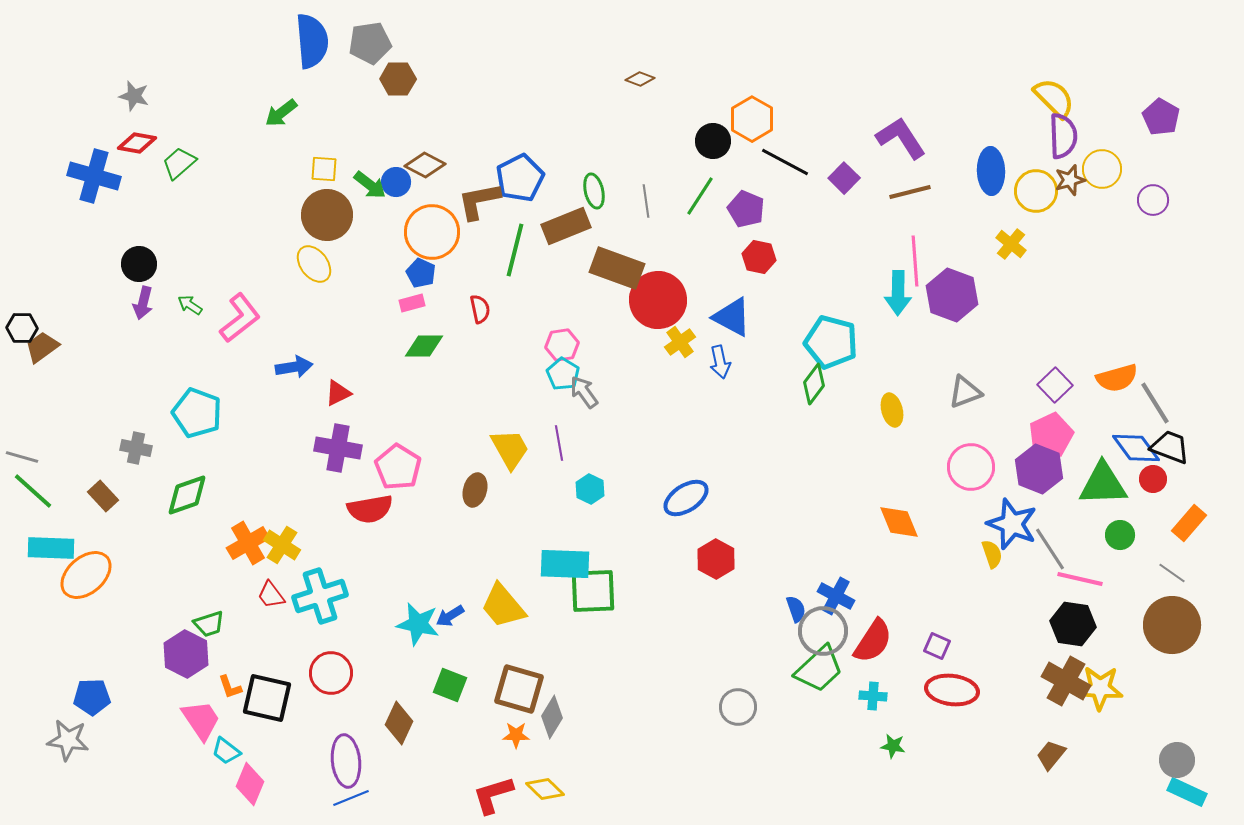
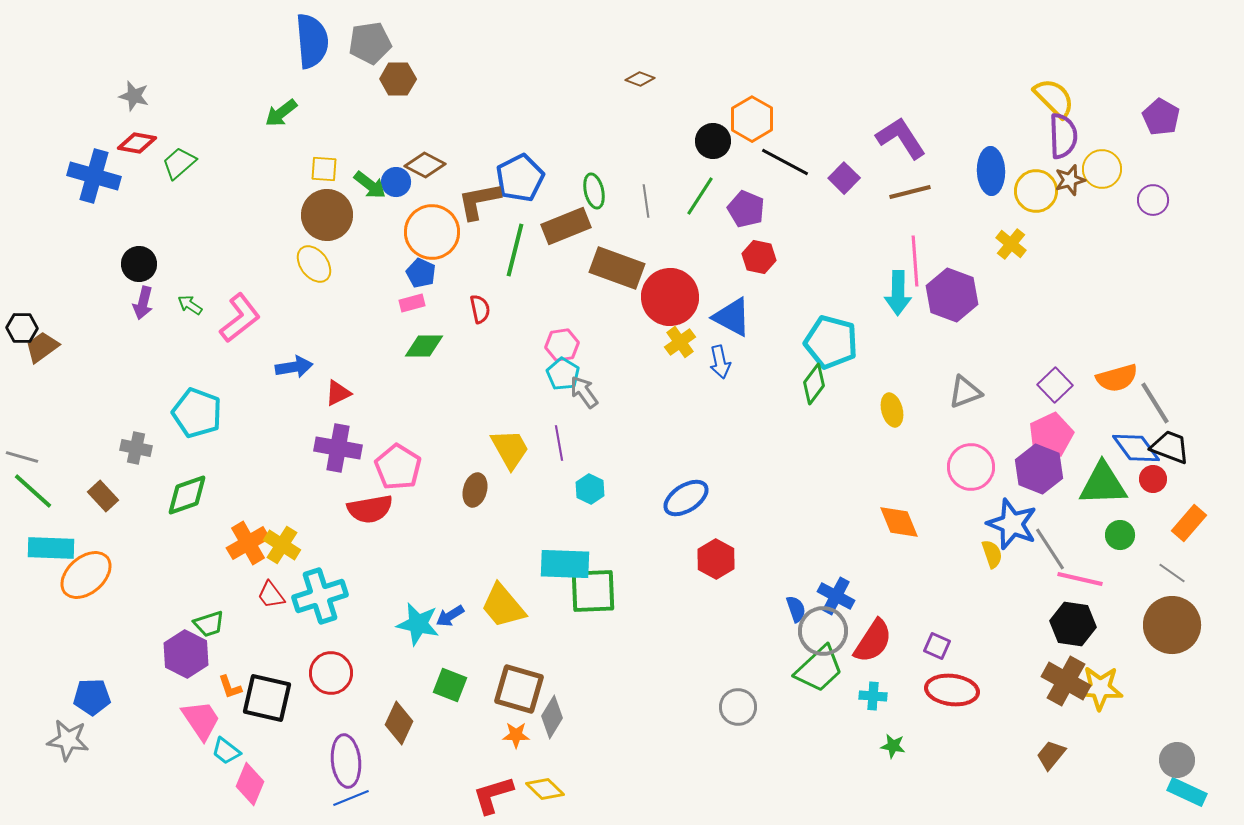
red circle at (658, 300): moved 12 px right, 3 px up
